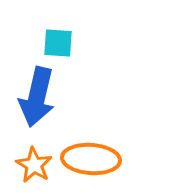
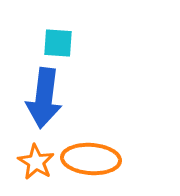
blue arrow: moved 7 px right, 1 px down; rotated 6 degrees counterclockwise
orange star: moved 2 px right, 3 px up
